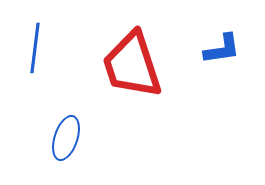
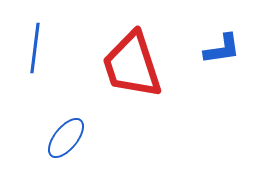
blue ellipse: rotated 21 degrees clockwise
